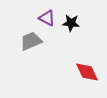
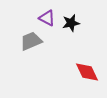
black star: rotated 18 degrees counterclockwise
